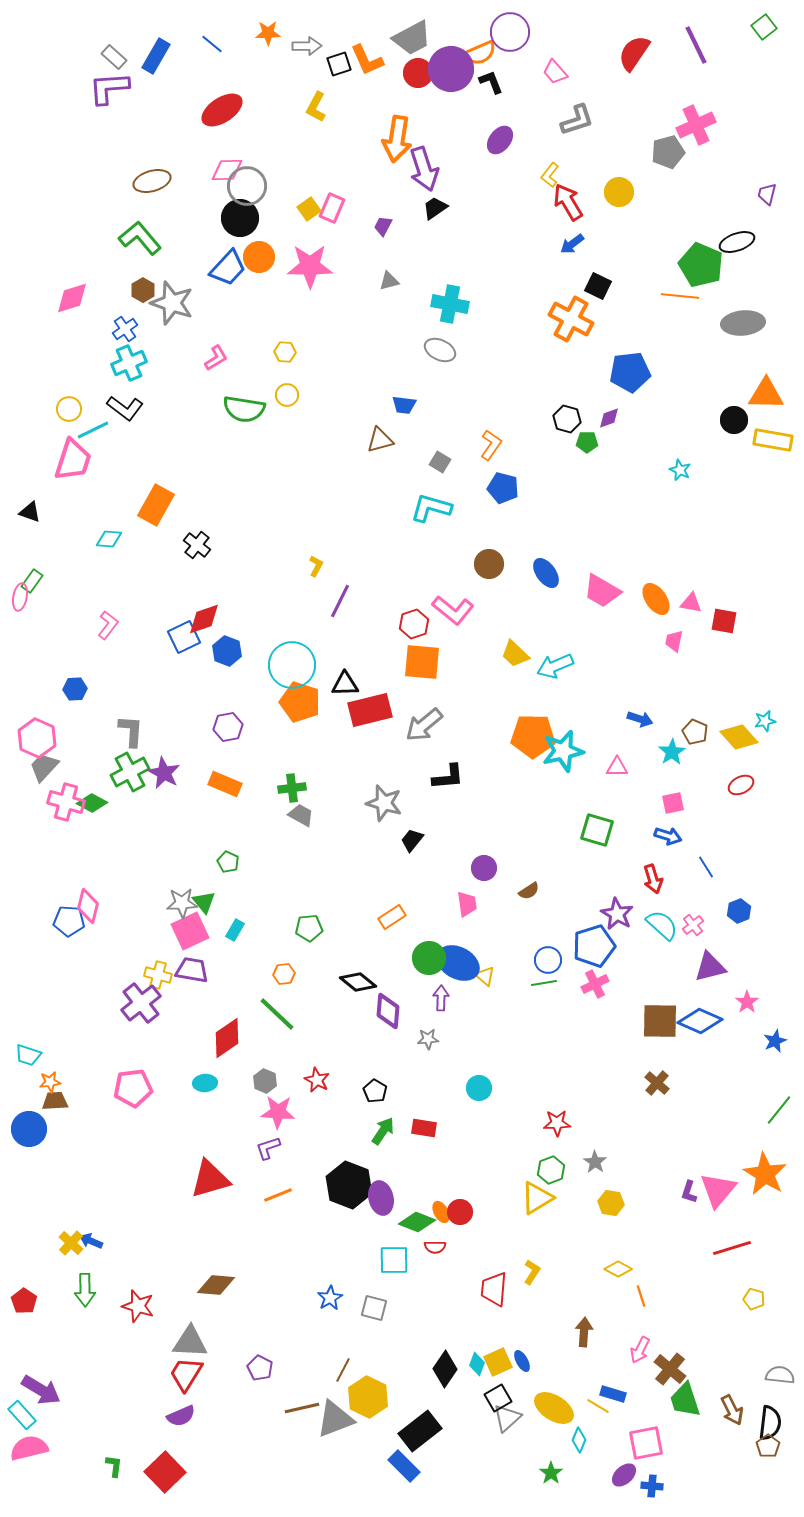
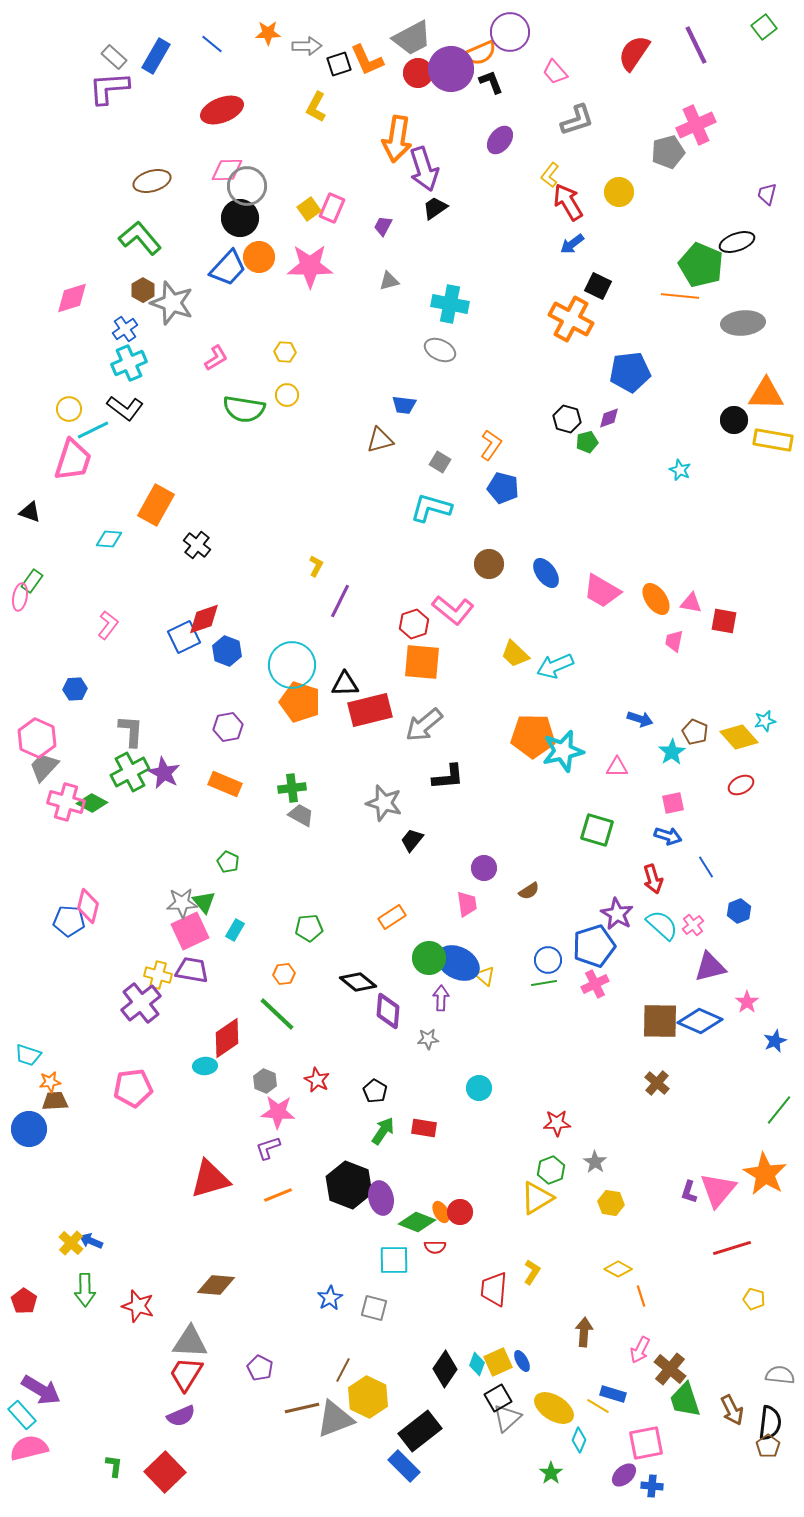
red ellipse at (222, 110): rotated 12 degrees clockwise
green pentagon at (587, 442): rotated 15 degrees counterclockwise
cyan ellipse at (205, 1083): moved 17 px up
